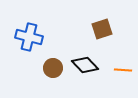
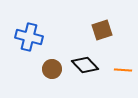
brown square: moved 1 px down
brown circle: moved 1 px left, 1 px down
